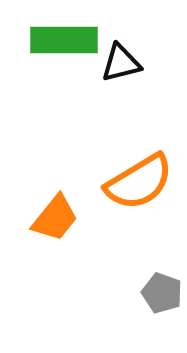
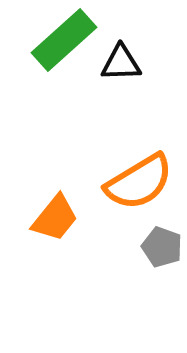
green rectangle: rotated 42 degrees counterclockwise
black triangle: rotated 12 degrees clockwise
gray pentagon: moved 46 px up
